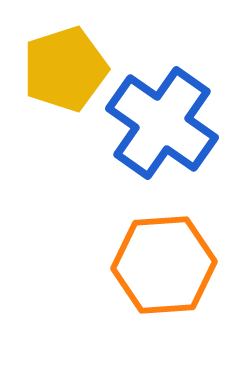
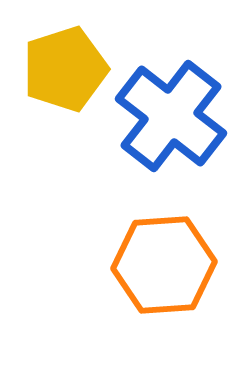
blue cross: moved 9 px right, 7 px up; rotated 3 degrees clockwise
